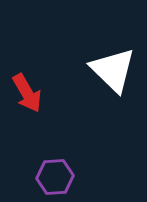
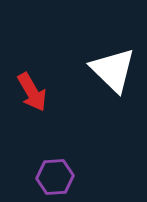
red arrow: moved 5 px right, 1 px up
